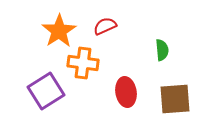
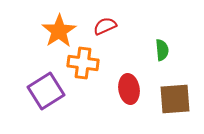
red ellipse: moved 3 px right, 3 px up
